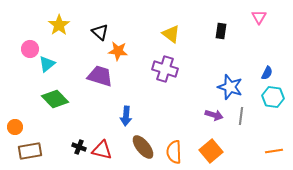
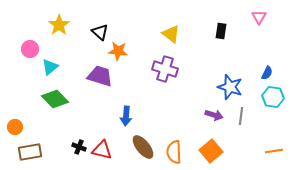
cyan triangle: moved 3 px right, 3 px down
brown rectangle: moved 1 px down
